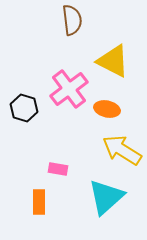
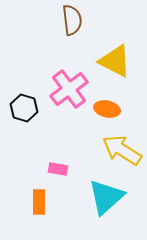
yellow triangle: moved 2 px right
